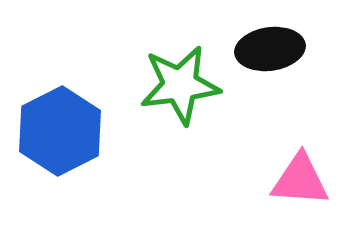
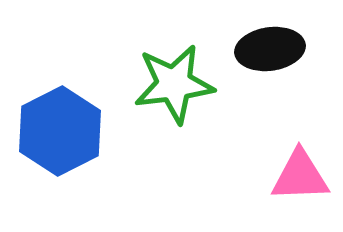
green star: moved 6 px left, 1 px up
pink triangle: moved 4 px up; rotated 6 degrees counterclockwise
